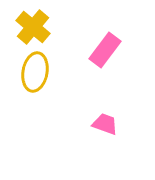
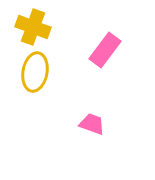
yellow cross: rotated 20 degrees counterclockwise
pink trapezoid: moved 13 px left
